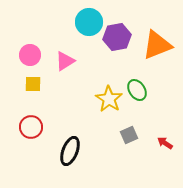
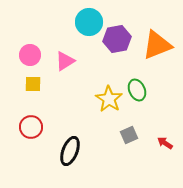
purple hexagon: moved 2 px down
green ellipse: rotated 10 degrees clockwise
